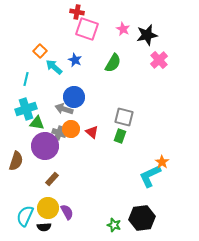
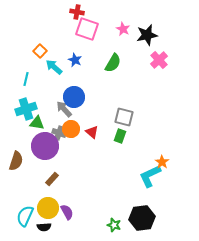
gray arrow: rotated 30 degrees clockwise
